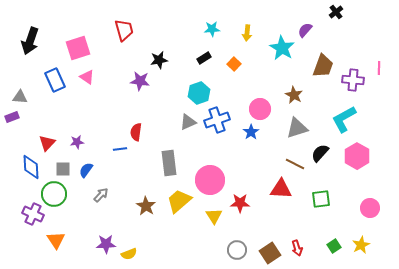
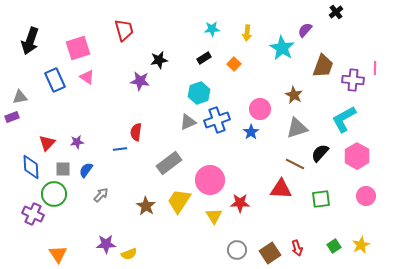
pink line at (379, 68): moved 4 px left
gray triangle at (20, 97): rotated 14 degrees counterclockwise
gray rectangle at (169, 163): rotated 60 degrees clockwise
yellow trapezoid at (179, 201): rotated 16 degrees counterclockwise
pink circle at (370, 208): moved 4 px left, 12 px up
orange triangle at (56, 240): moved 2 px right, 14 px down
